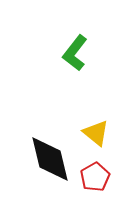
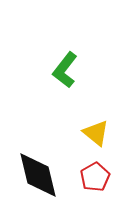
green L-shape: moved 10 px left, 17 px down
black diamond: moved 12 px left, 16 px down
